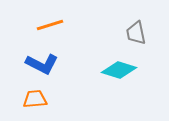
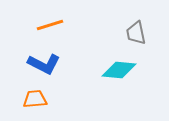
blue L-shape: moved 2 px right
cyan diamond: rotated 12 degrees counterclockwise
